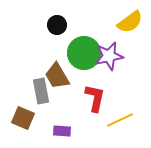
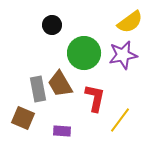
black circle: moved 5 px left
purple star: moved 14 px right, 1 px up
brown trapezoid: moved 3 px right, 8 px down
gray rectangle: moved 3 px left, 2 px up
yellow line: rotated 28 degrees counterclockwise
